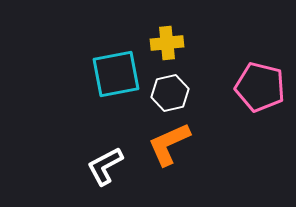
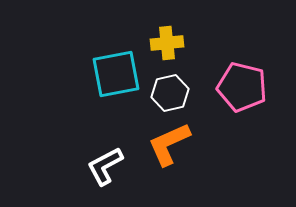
pink pentagon: moved 18 px left
